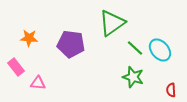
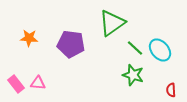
pink rectangle: moved 17 px down
green star: moved 2 px up
